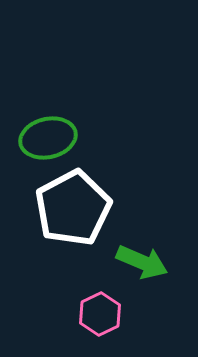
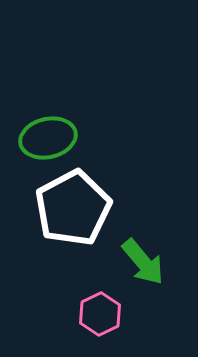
green arrow: moved 1 px right; rotated 27 degrees clockwise
